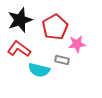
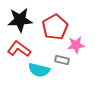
black star: rotated 15 degrees clockwise
pink star: moved 1 px left, 1 px down
